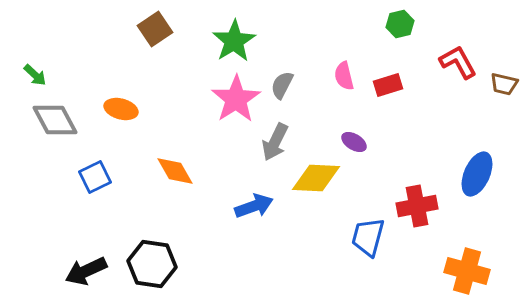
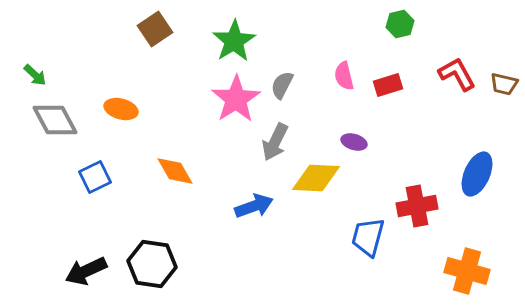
red L-shape: moved 1 px left, 12 px down
purple ellipse: rotated 15 degrees counterclockwise
